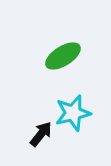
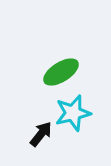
green ellipse: moved 2 px left, 16 px down
